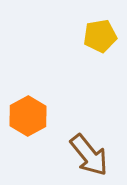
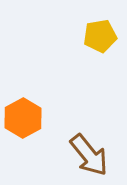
orange hexagon: moved 5 px left, 2 px down
